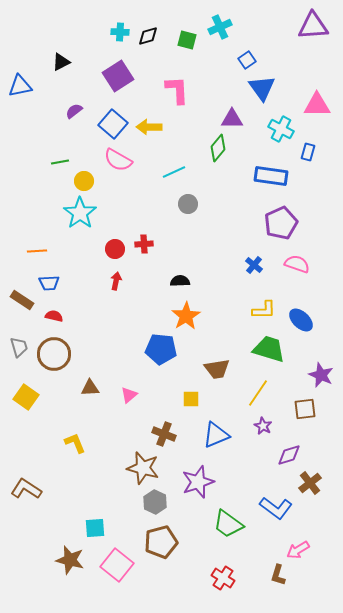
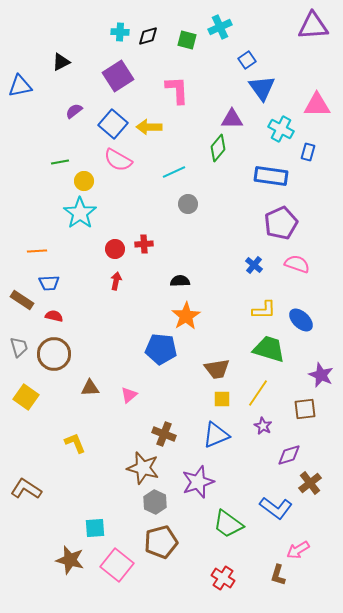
yellow square at (191, 399): moved 31 px right
